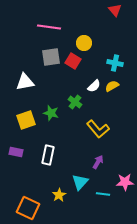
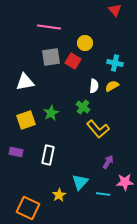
yellow circle: moved 1 px right
white semicircle: rotated 40 degrees counterclockwise
green cross: moved 8 px right, 5 px down
green star: rotated 28 degrees clockwise
purple arrow: moved 10 px right
